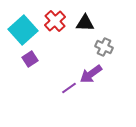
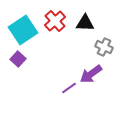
cyan square: rotated 8 degrees clockwise
purple square: moved 12 px left; rotated 14 degrees counterclockwise
